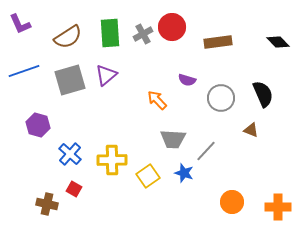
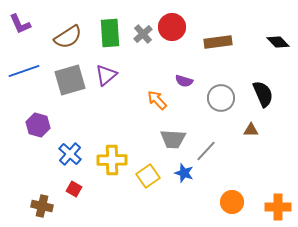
gray cross: rotated 12 degrees counterclockwise
purple semicircle: moved 3 px left, 1 px down
brown triangle: rotated 21 degrees counterclockwise
brown cross: moved 5 px left, 2 px down
